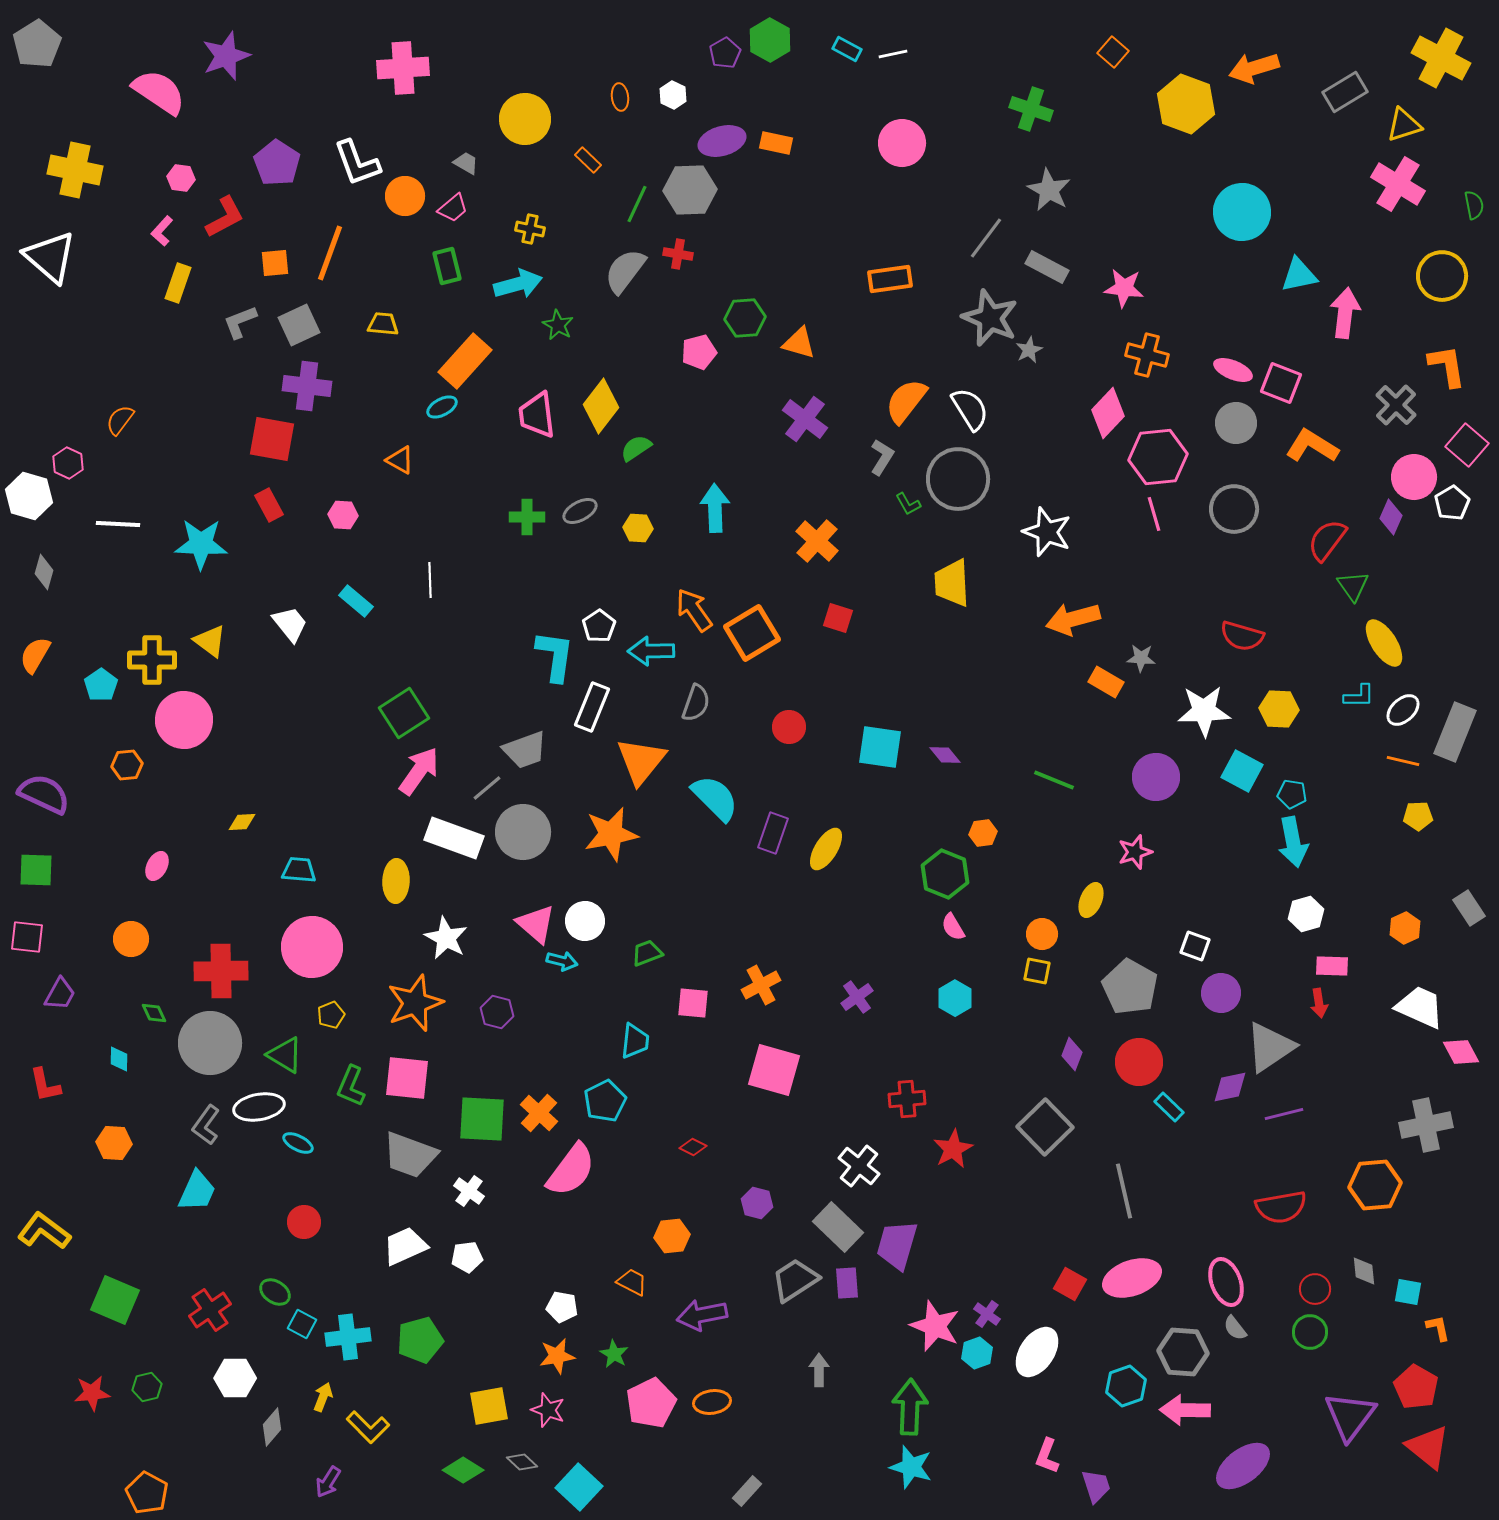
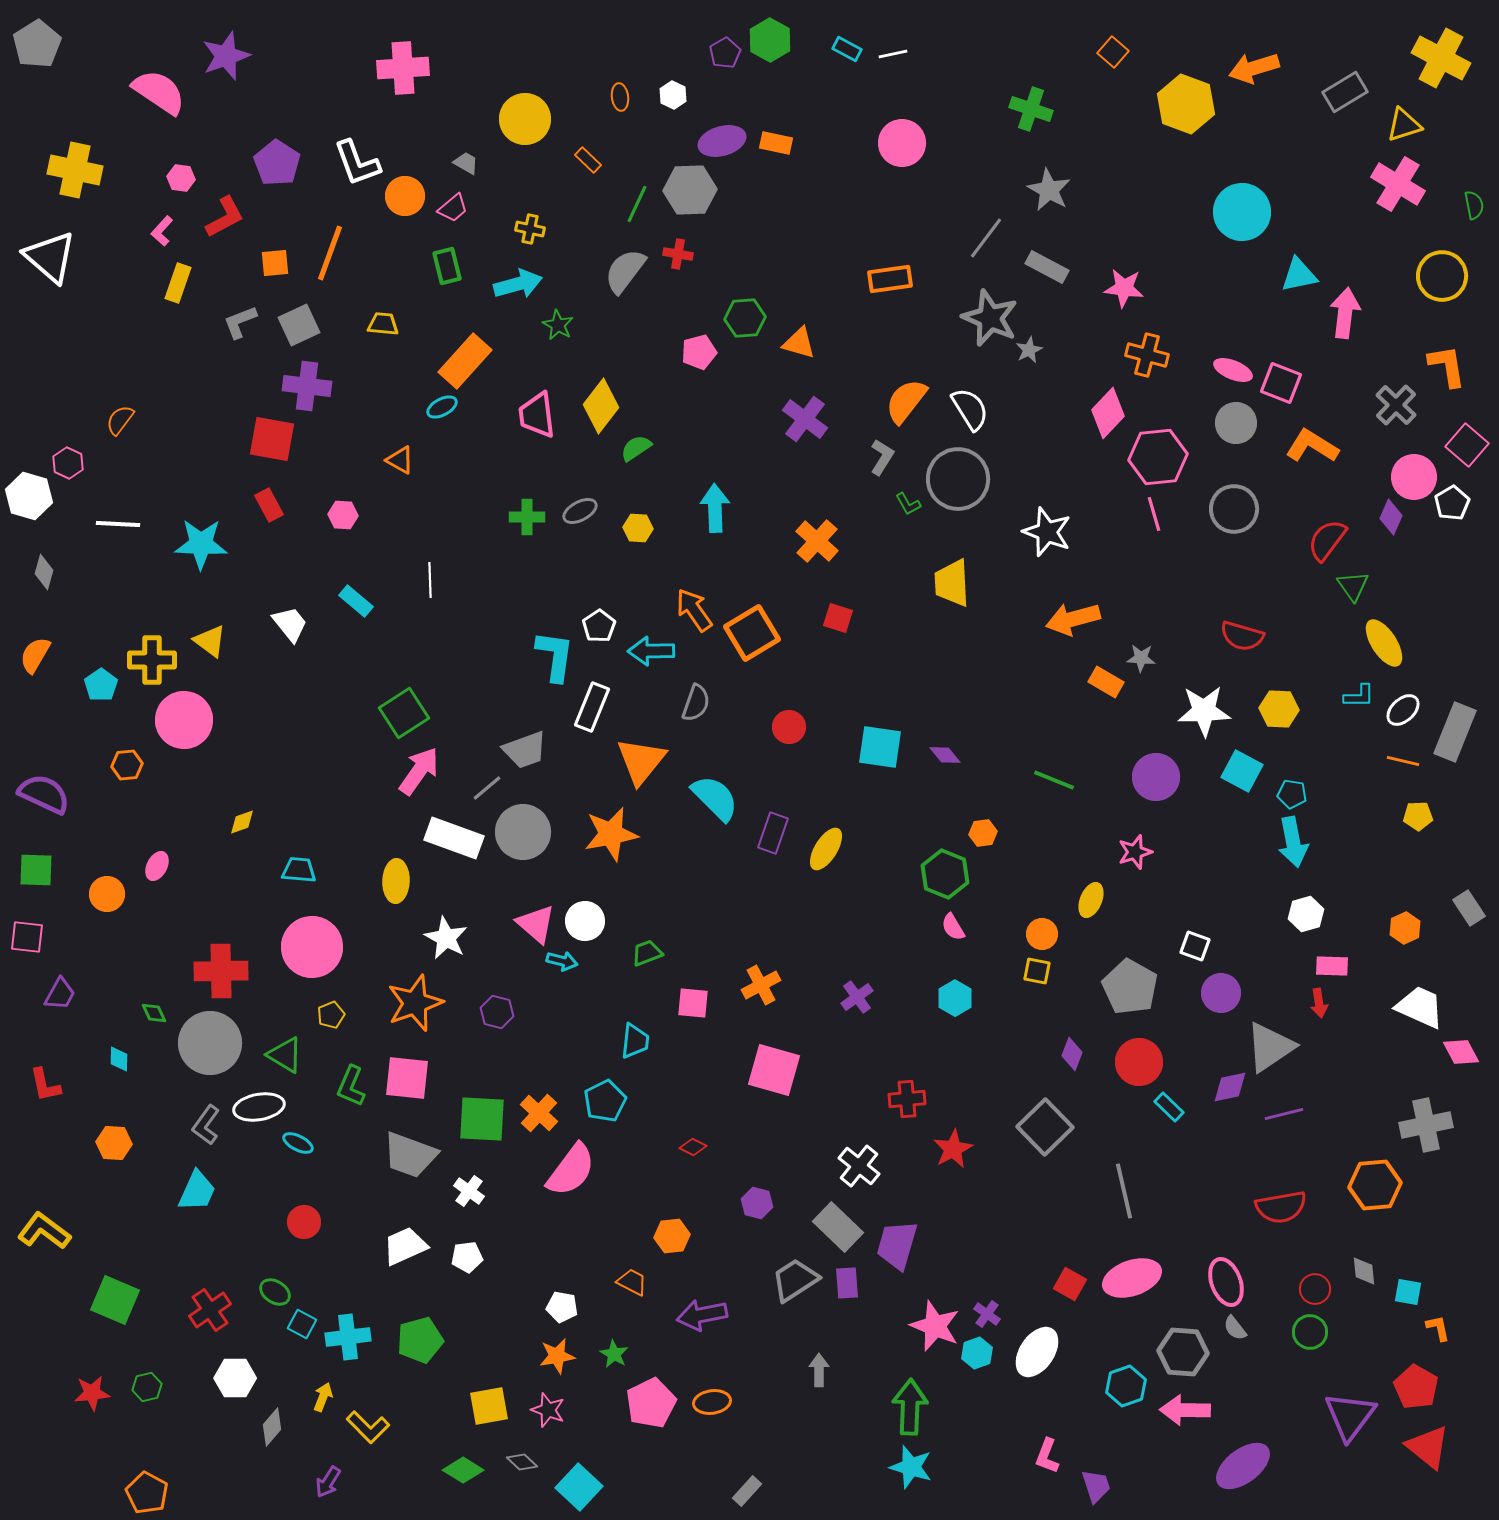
yellow diamond at (242, 822): rotated 16 degrees counterclockwise
orange circle at (131, 939): moved 24 px left, 45 px up
